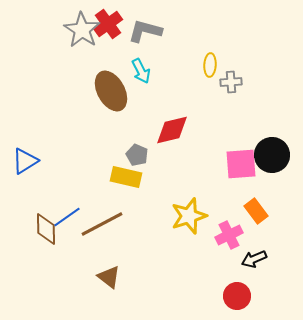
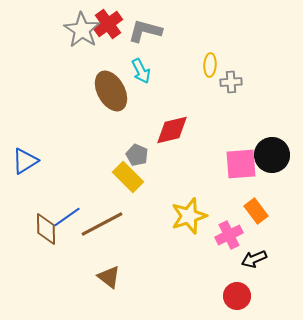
yellow rectangle: moved 2 px right; rotated 32 degrees clockwise
